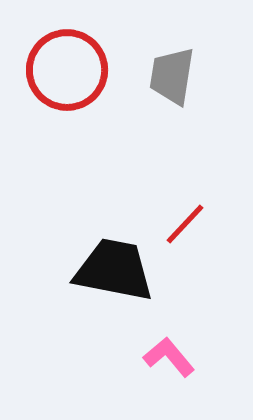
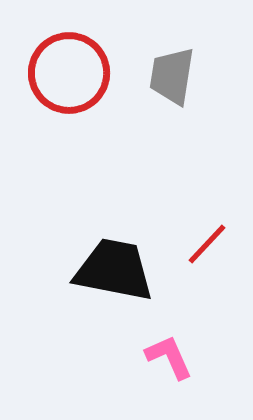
red circle: moved 2 px right, 3 px down
red line: moved 22 px right, 20 px down
pink L-shape: rotated 16 degrees clockwise
